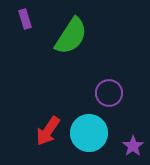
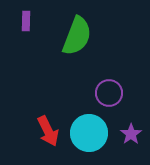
purple rectangle: moved 1 px right, 2 px down; rotated 18 degrees clockwise
green semicircle: moved 6 px right; rotated 12 degrees counterclockwise
red arrow: rotated 60 degrees counterclockwise
purple star: moved 2 px left, 12 px up
